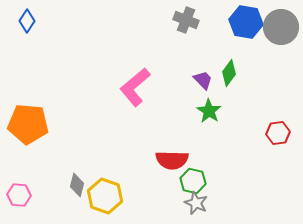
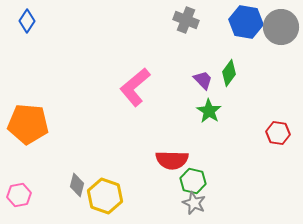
red hexagon: rotated 15 degrees clockwise
pink hexagon: rotated 15 degrees counterclockwise
gray star: moved 2 px left
